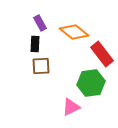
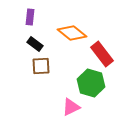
purple rectangle: moved 10 px left, 6 px up; rotated 35 degrees clockwise
orange diamond: moved 2 px left, 1 px down
black rectangle: rotated 56 degrees counterclockwise
green hexagon: rotated 24 degrees clockwise
